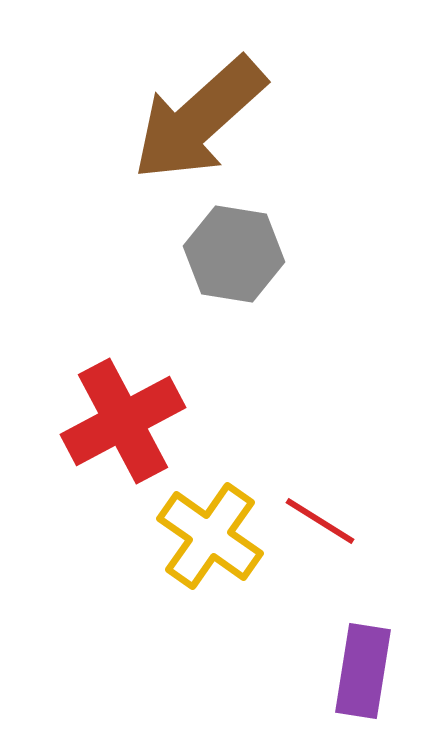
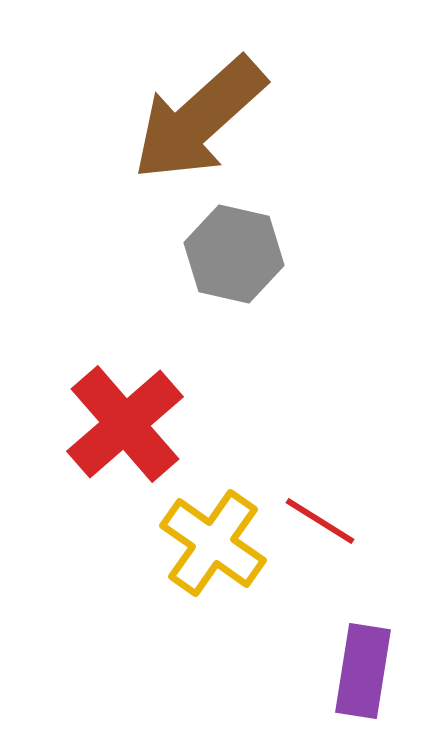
gray hexagon: rotated 4 degrees clockwise
red cross: moved 2 px right, 3 px down; rotated 13 degrees counterclockwise
yellow cross: moved 3 px right, 7 px down
